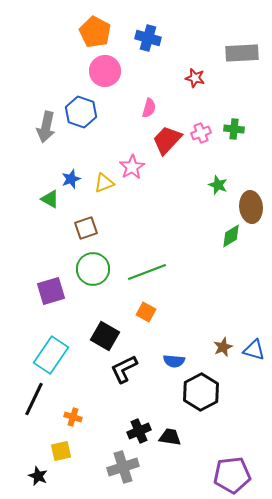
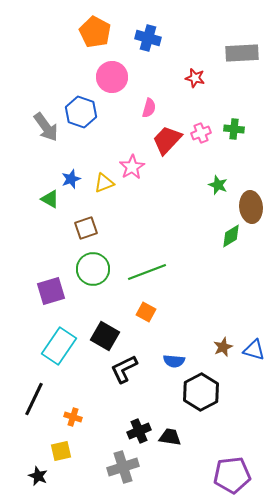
pink circle: moved 7 px right, 6 px down
gray arrow: rotated 48 degrees counterclockwise
cyan rectangle: moved 8 px right, 9 px up
